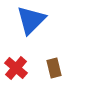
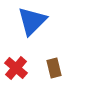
blue triangle: moved 1 px right, 1 px down
